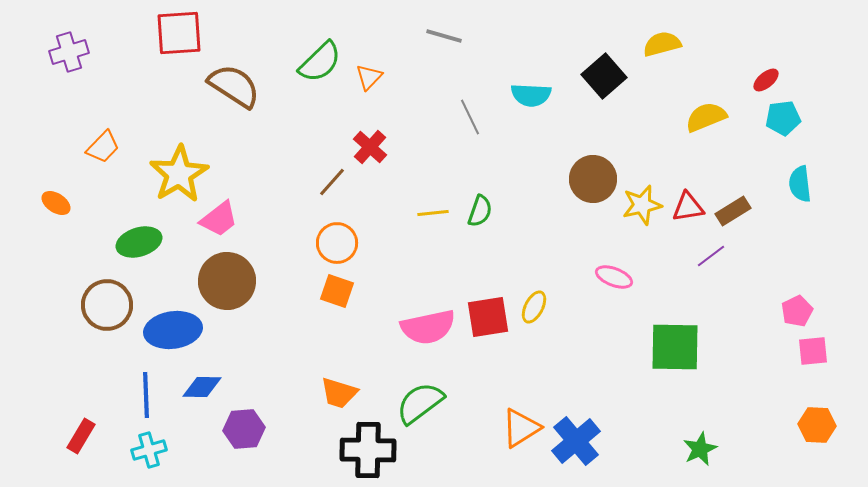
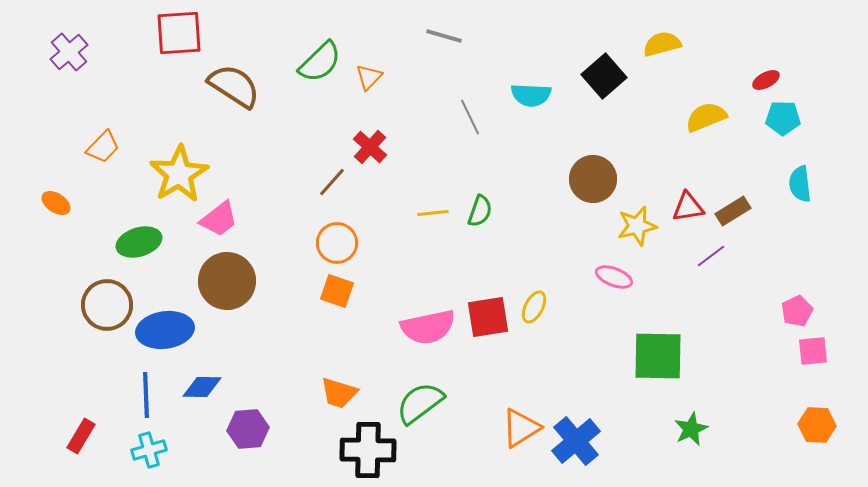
purple cross at (69, 52): rotated 24 degrees counterclockwise
red ellipse at (766, 80): rotated 12 degrees clockwise
cyan pentagon at (783, 118): rotated 8 degrees clockwise
yellow star at (642, 205): moved 5 px left, 21 px down
blue ellipse at (173, 330): moved 8 px left
green square at (675, 347): moved 17 px left, 9 px down
purple hexagon at (244, 429): moved 4 px right
green star at (700, 449): moved 9 px left, 20 px up
